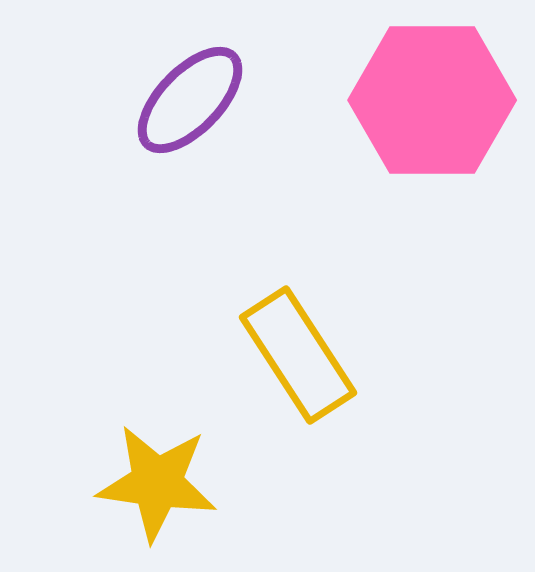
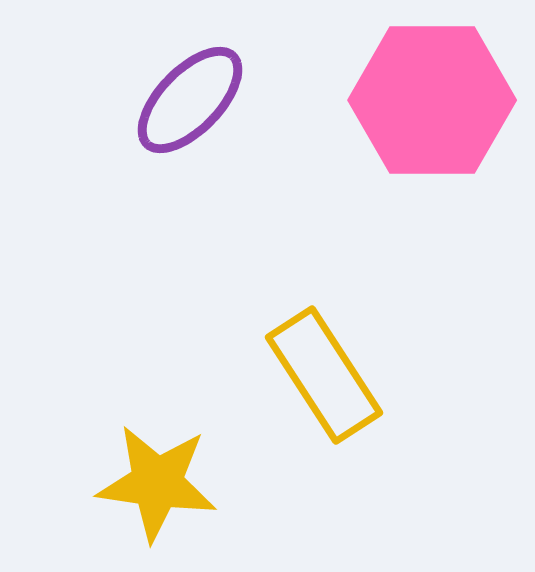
yellow rectangle: moved 26 px right, 20 px down
